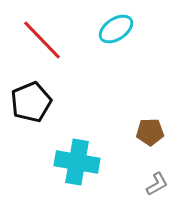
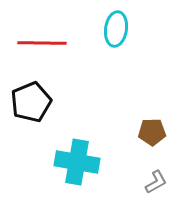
cyan ellipse: rotated 48 degrees counterclockwise
red line: moved 3 px down; rotated 45 degrees counterclockwise
brown pentagon: moved 2 px right
gray L-shape: moved 1 px left, 2 px up
